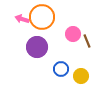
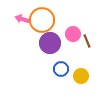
orange circle: moved 3 px down
purple circle: moved 13 px right, 4 px up
